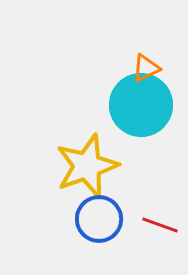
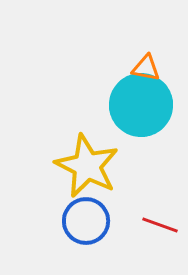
orange triangle: rotated 36 degrees clockwise
yellow star: rotated 26 degrees counterclockwise
blue circle: moved 13 px left, 2 px down
